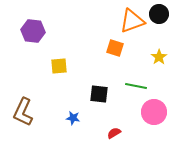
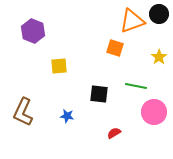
purple hexagon: rotated 15 degrees clockwise
blue star: moved 6 px left, 2 px up
